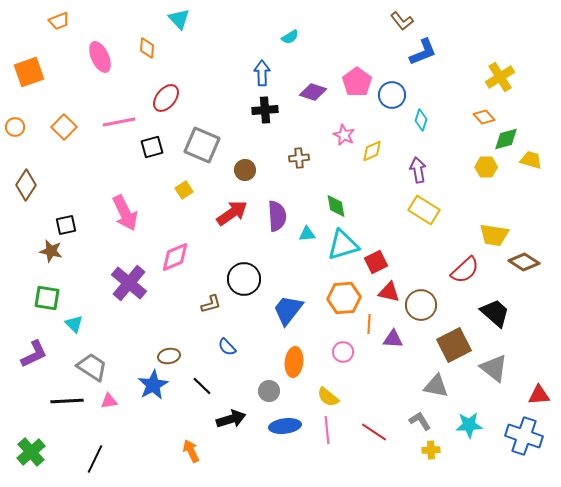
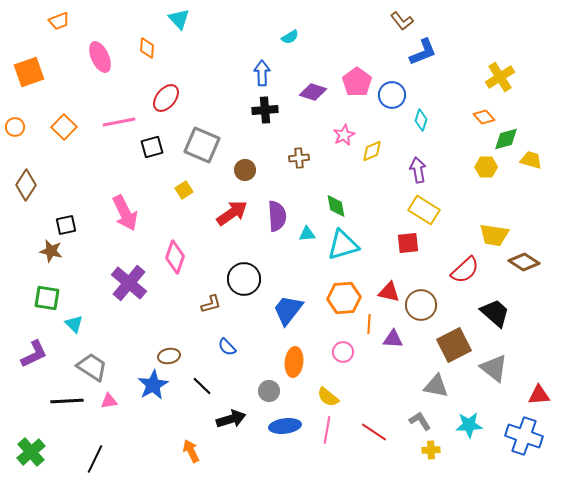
pink star at (344, 135): rotated 20 degrees clockwise
pink diamond at (175, 257): rotated 48 degrees counterclockwise
red square at (376, 262): moved 32 px right, 19 px up; rotated 20 degrees clockwise
pink line at (327, 430): rotated 16 degrees clockwise
